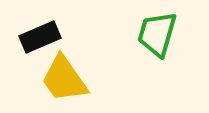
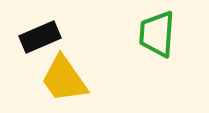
green trapezoid: rotated 12 degrees counterclockwise
